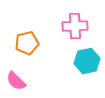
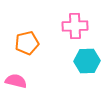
cyan hexagon: rotated 10 degrees clockwise
pink semicircle: rotated 150 degrees clockwise
